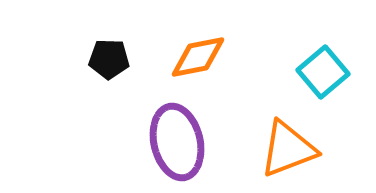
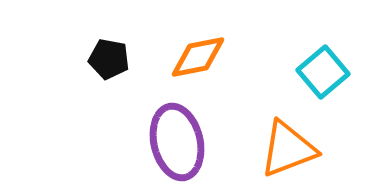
black pentagon: rotated 9 degrees clockwise
